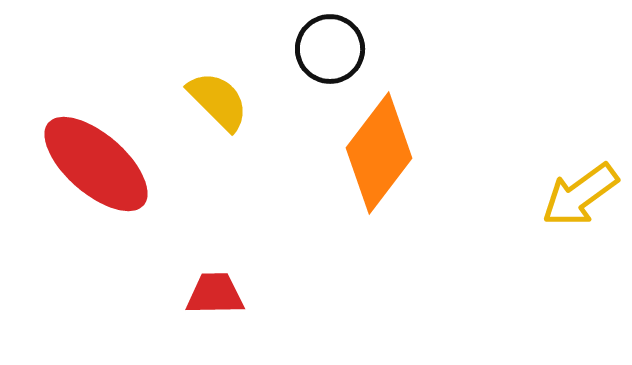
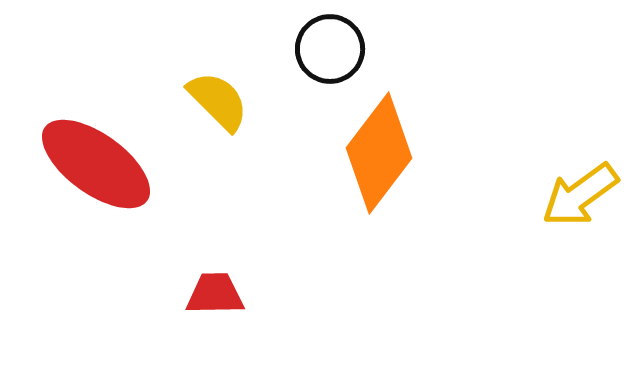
red ellipse: rotated 5 degrees counterclockwise
